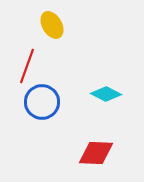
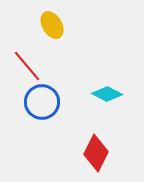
red line: rotated 60 degrees counterclockwise
cyan diamond: moved 1 px right
red diamond: rotated 66 degrees counterclockwise
